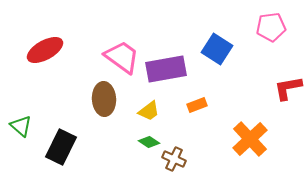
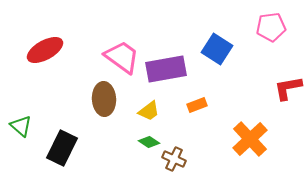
black rectangle: moved 1 px right, 1 px down
